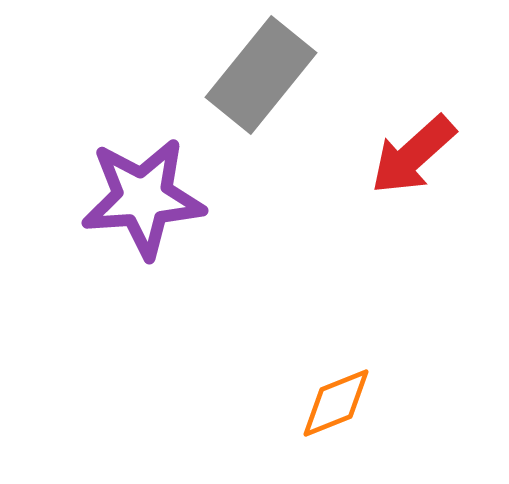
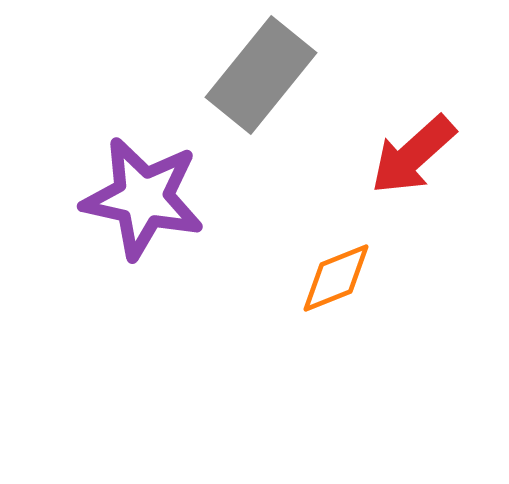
purple star: rotated 16 degrees clockwise
orange diamond: moved 125 px up
